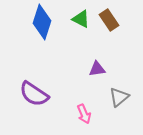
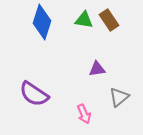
green triangle: moved 3 px right, 1 px down; rotated 18 degrees counterclockwise
